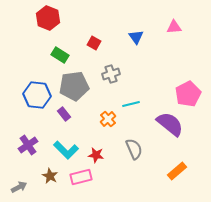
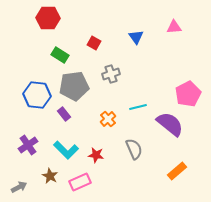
red hexagon: rotated 20 degrees counterclockwise
cyan line: moved 7 px right, 3 px down
pink rectangle: moved 1 px left, 5 px down; rotated 10 degrees counterclockwise
